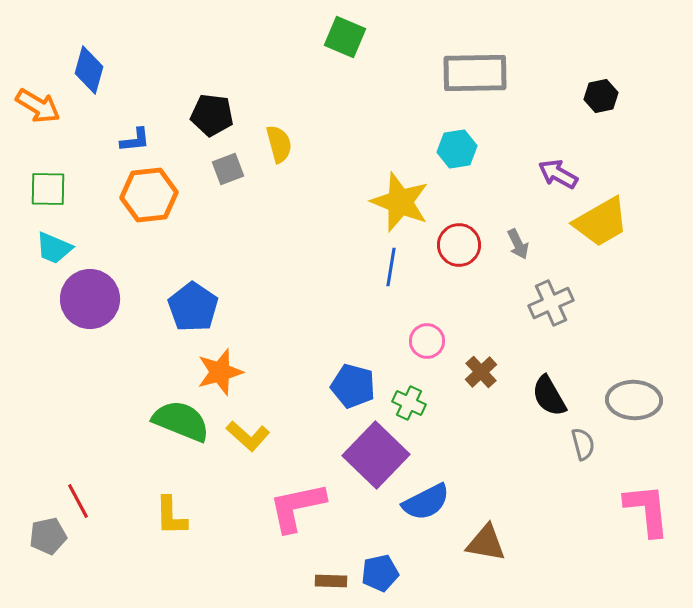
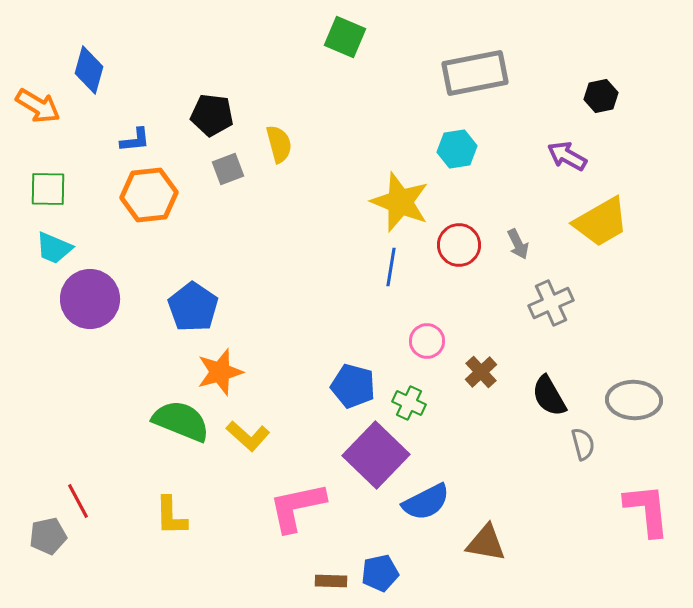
gray rectangle at (475, 73): rotated 10 degrees counterclockwise
purple arrow at (558, 174): moved 9 px right, 18 px up
